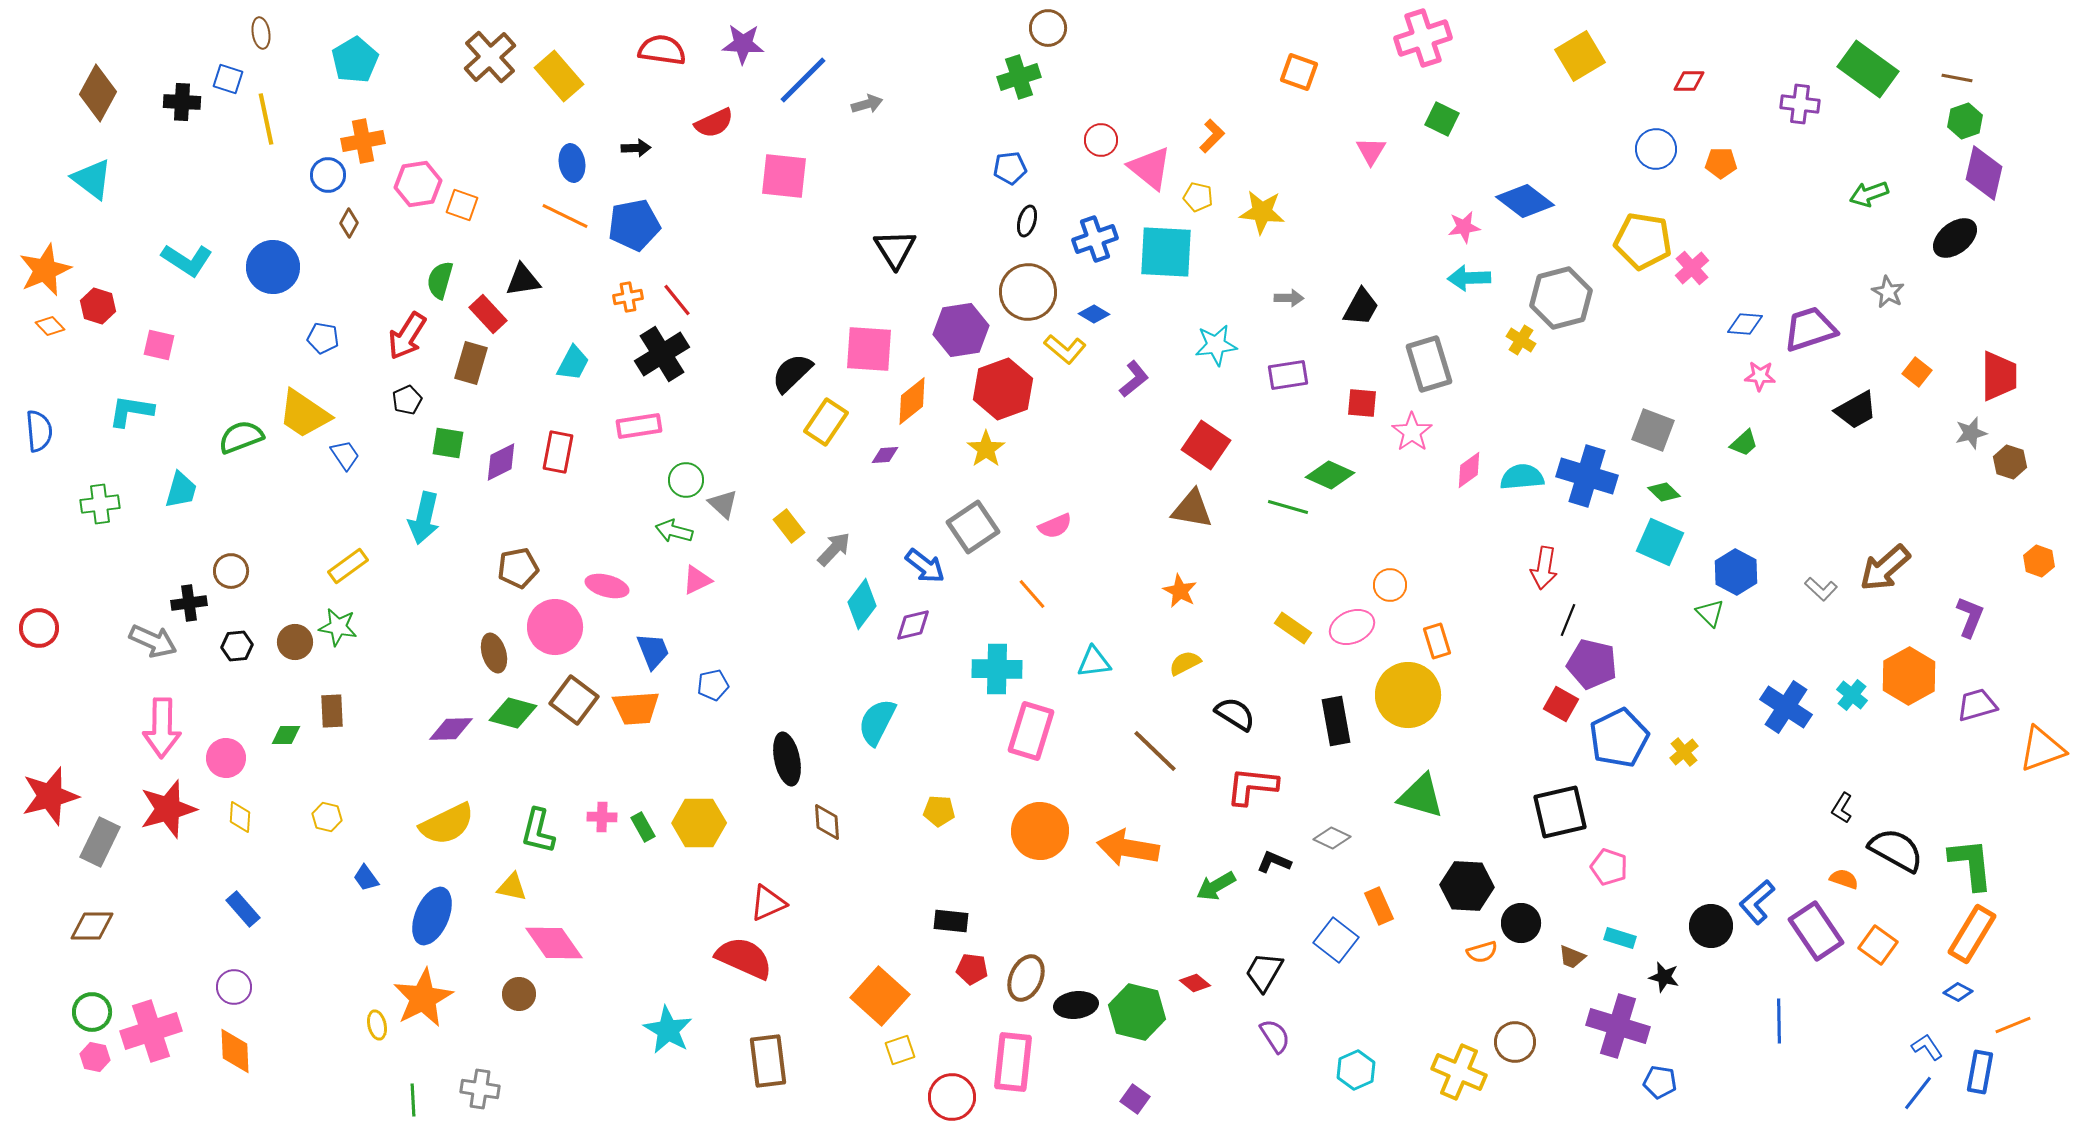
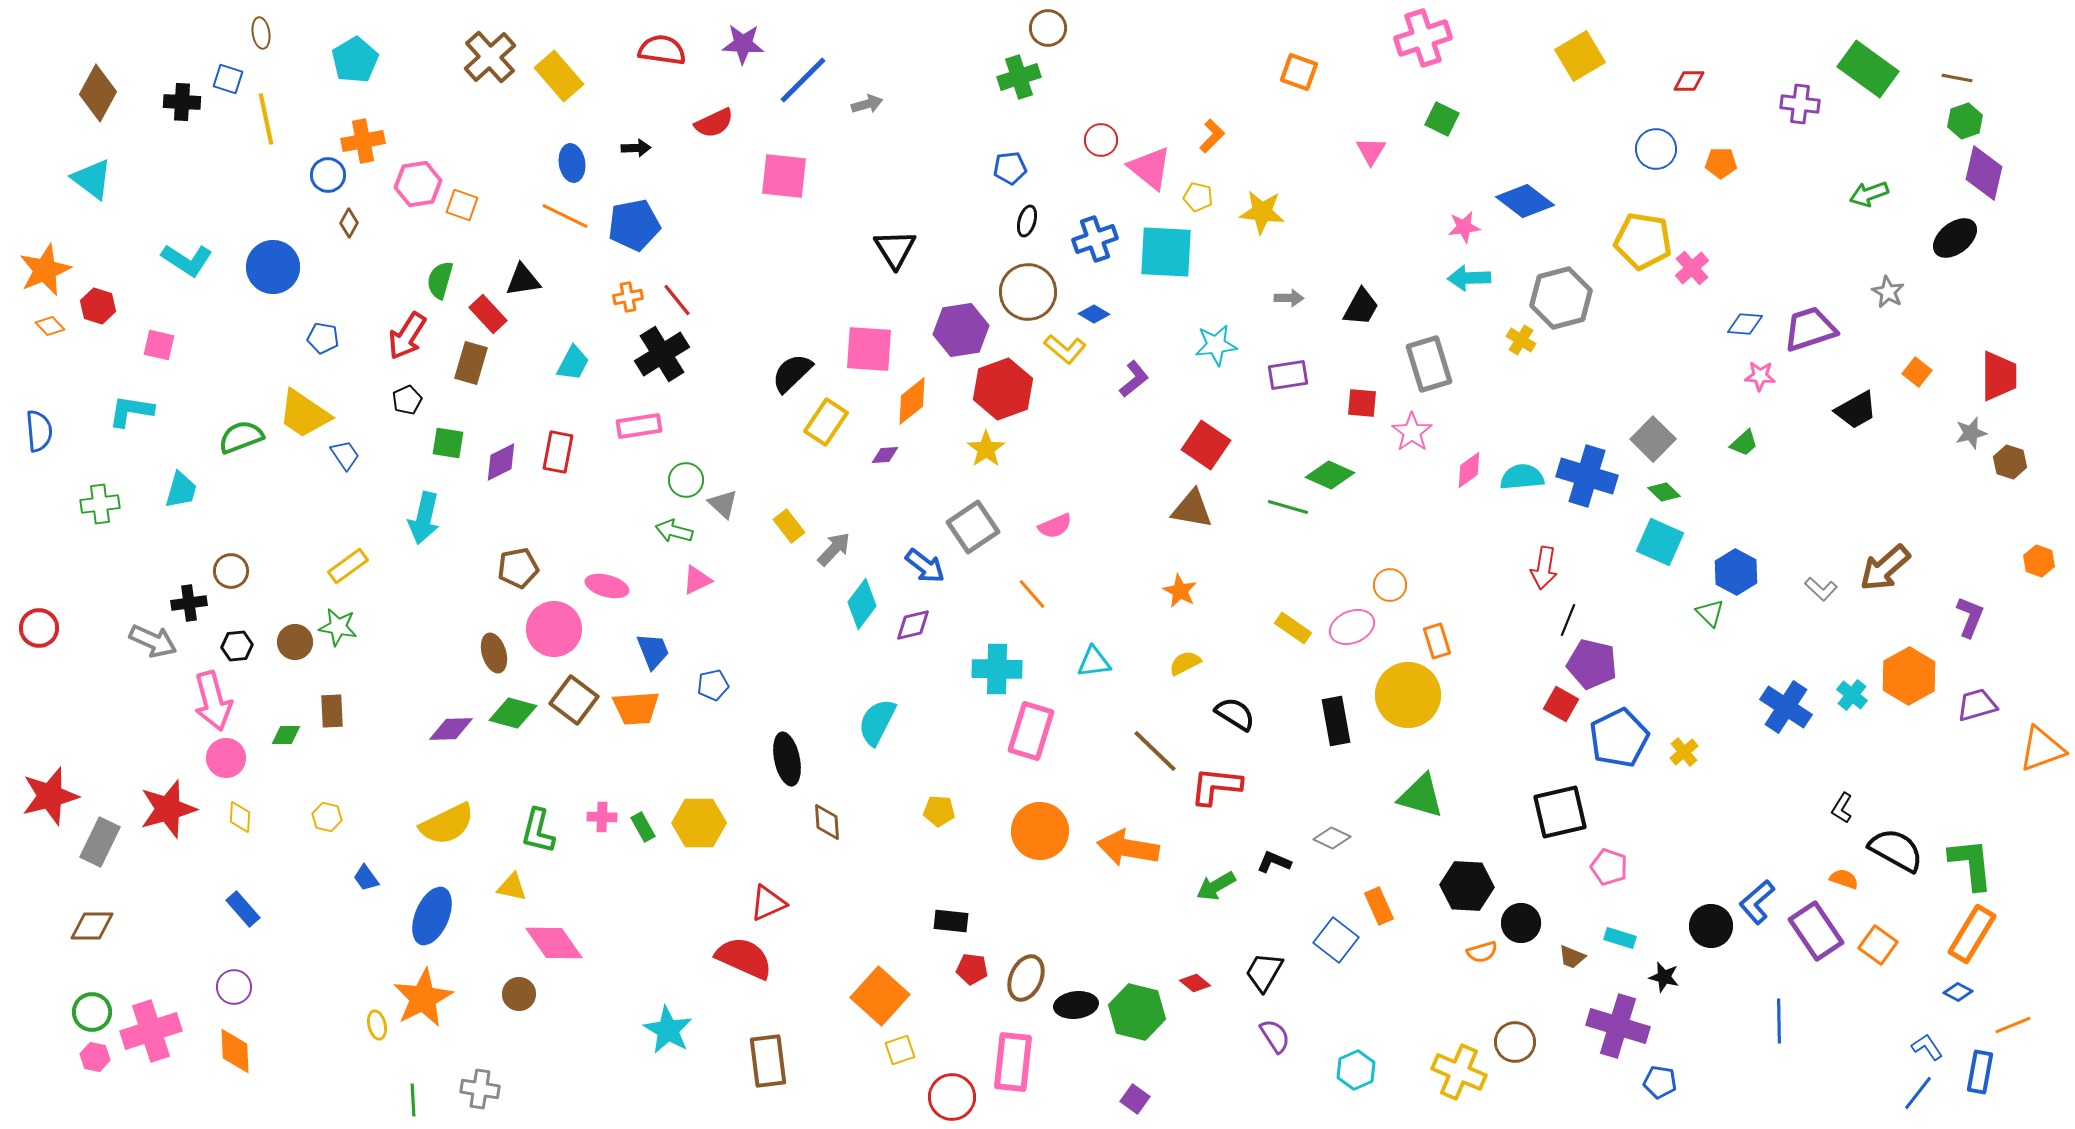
gray square at (1653, 430): moved 9 px down; rotated 24 degrees clockwise
pink circle at (555, 627): moved 1 px left, 2 px down
pink arrow at (162, 728): moved 51 px right, 27 px up; rotated 16 degrees counterclockwise
red L-shape at (1252, 786): moved 36 px left
